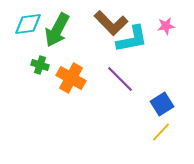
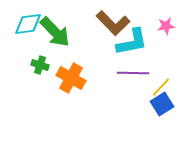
brown L-shape: moved 2 px right
green arrow: moved 2 px left, 2 px down; rotated 72 degrees counterclockwise
cyan L-shape: moved 3 px down
purple line: moved 13 px right, 6 px up; rotated 44 degrees counterclockwise
yellow line: moved 45 px up
